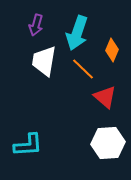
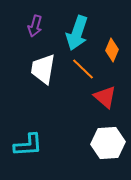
purple arrow: moved 1 px left, 1 px down
white trapezoid: moved 1 px left, 8 px down
